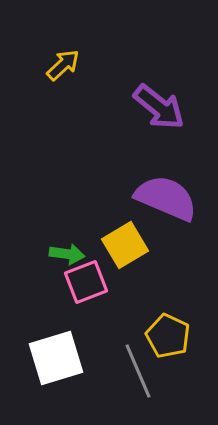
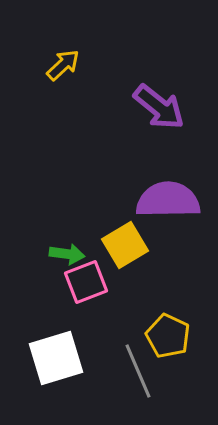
purple semicircle: moved 2 px right, 2 px down; rotated 24 degrees counterclockwise
